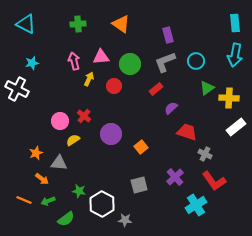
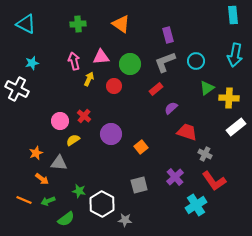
cyan rectangle: moved 2 px left, 8 px up
